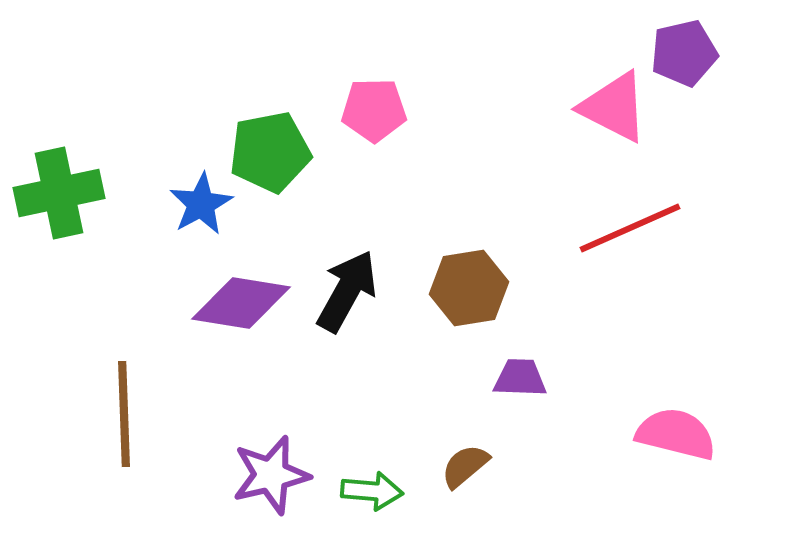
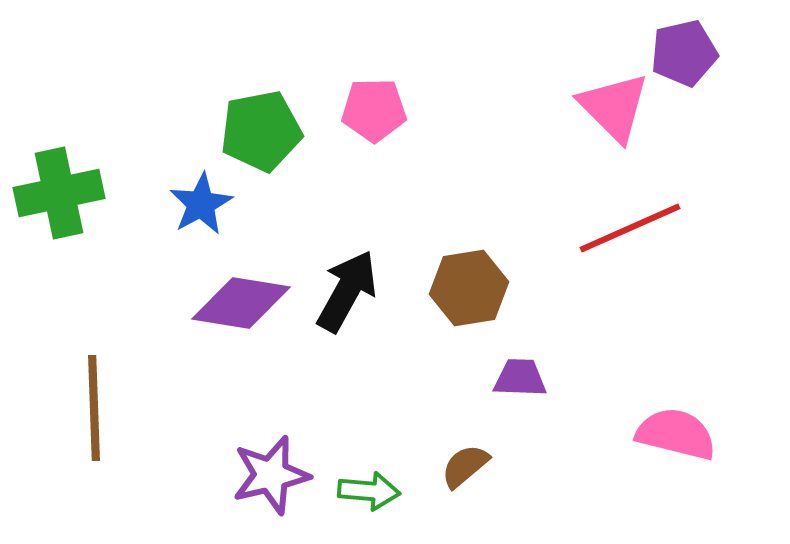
pink triangle: rotated 18 degrees clockwise
green pentagon: moved 9 px left, 21 px up
brown line: moved 30 px left, 6 px up
green arrow: moved 3 px left
